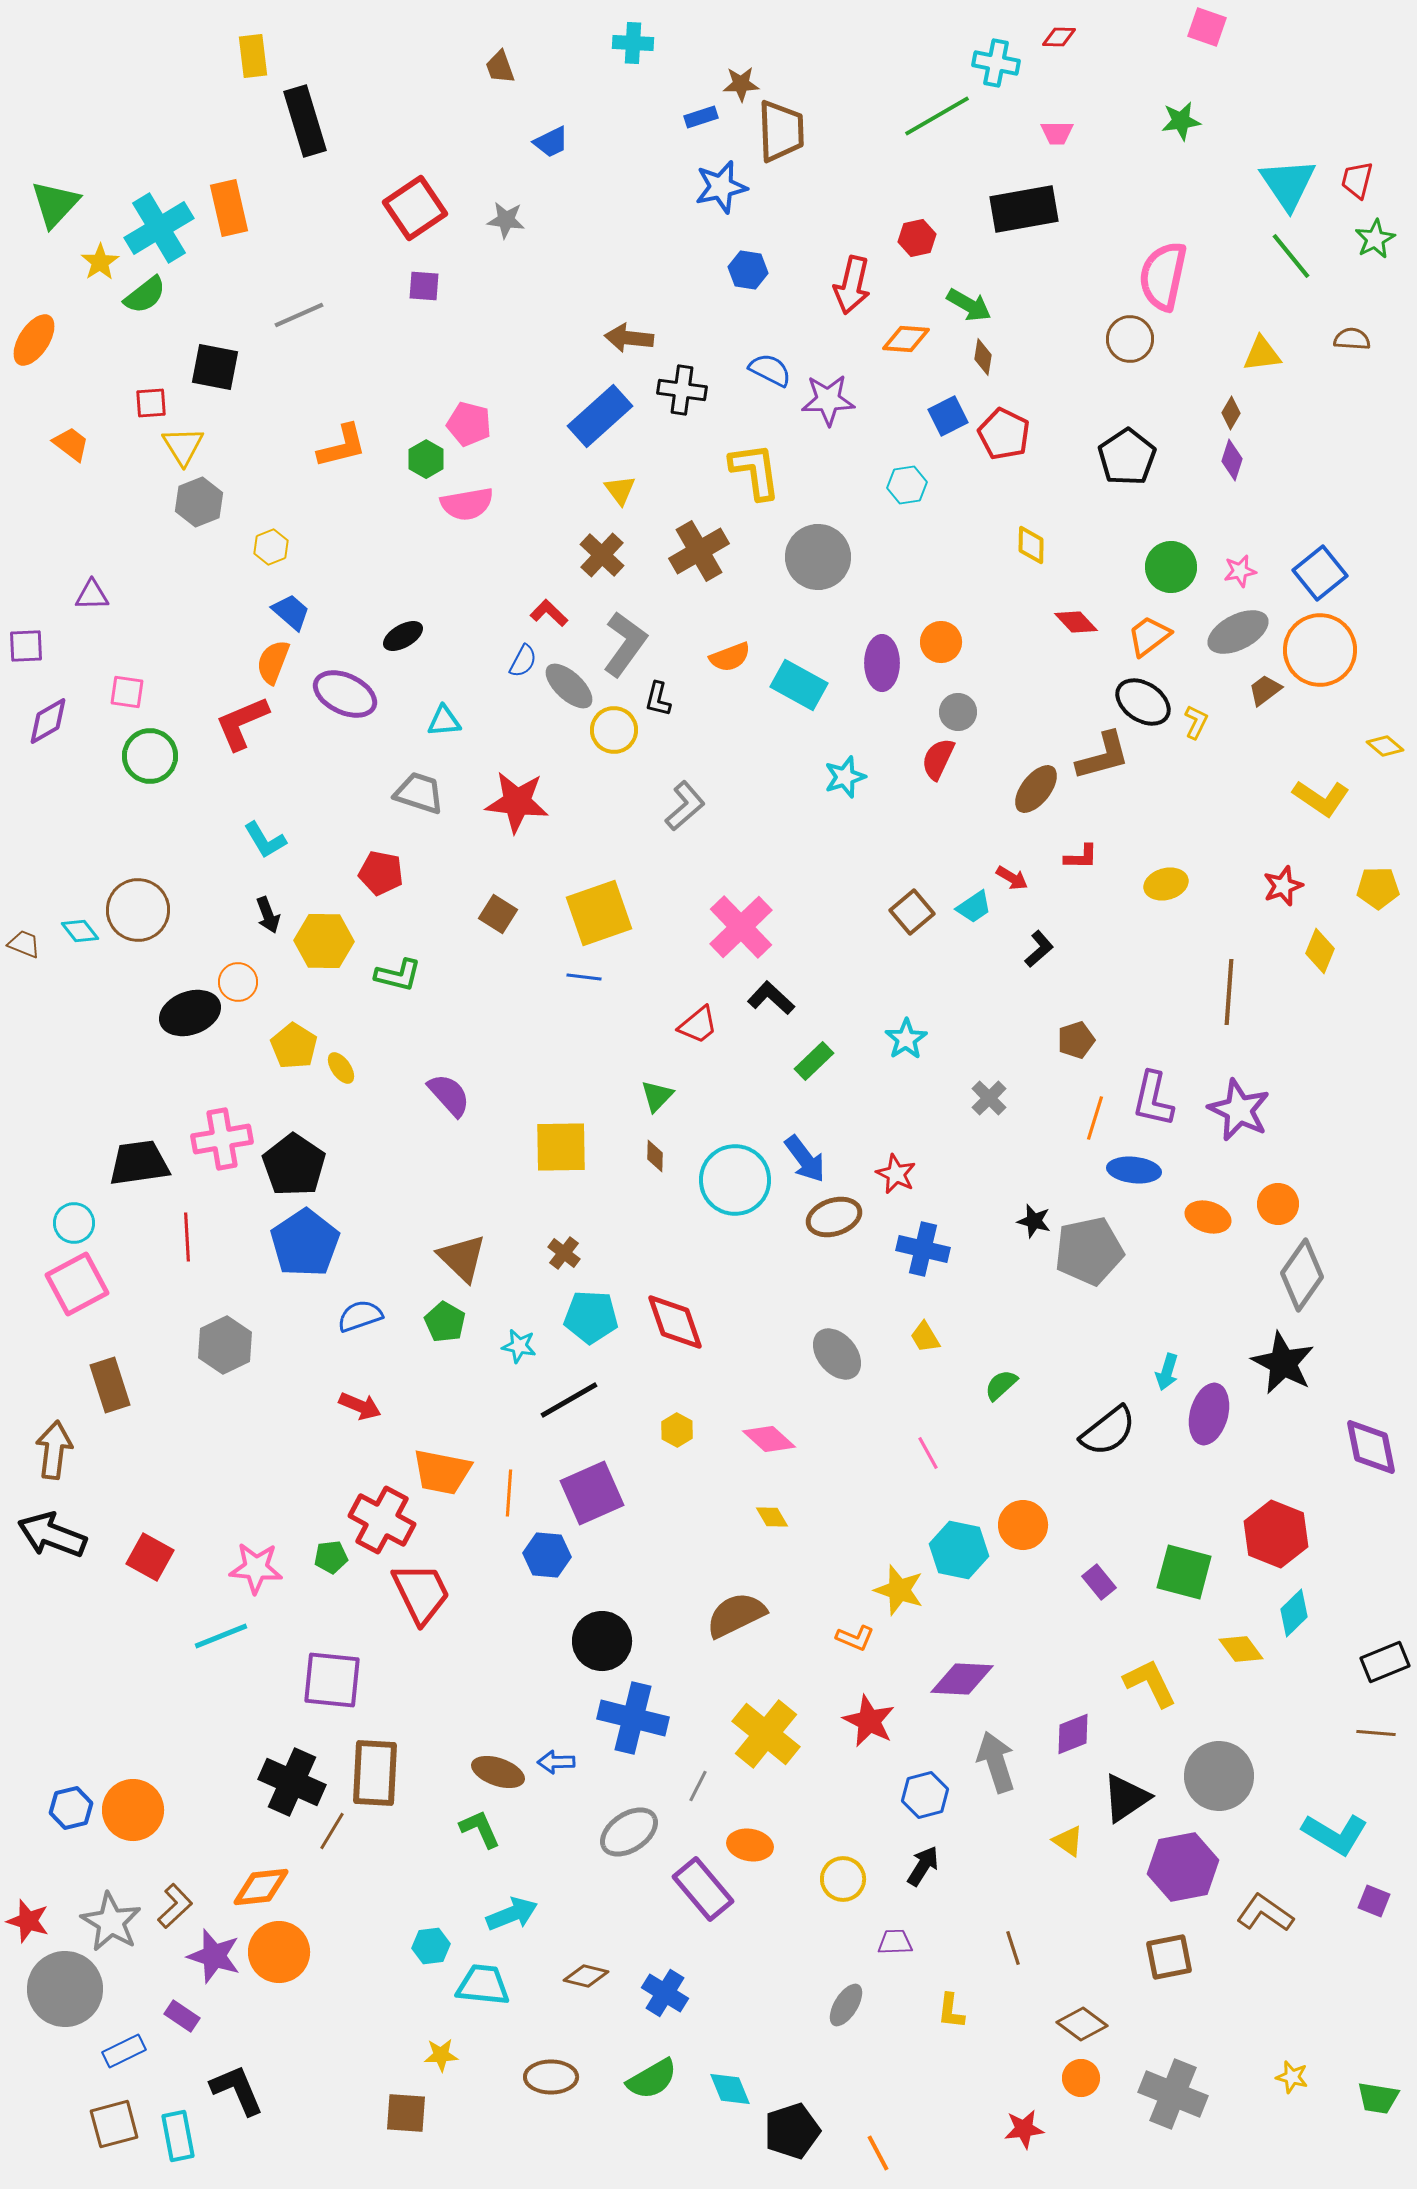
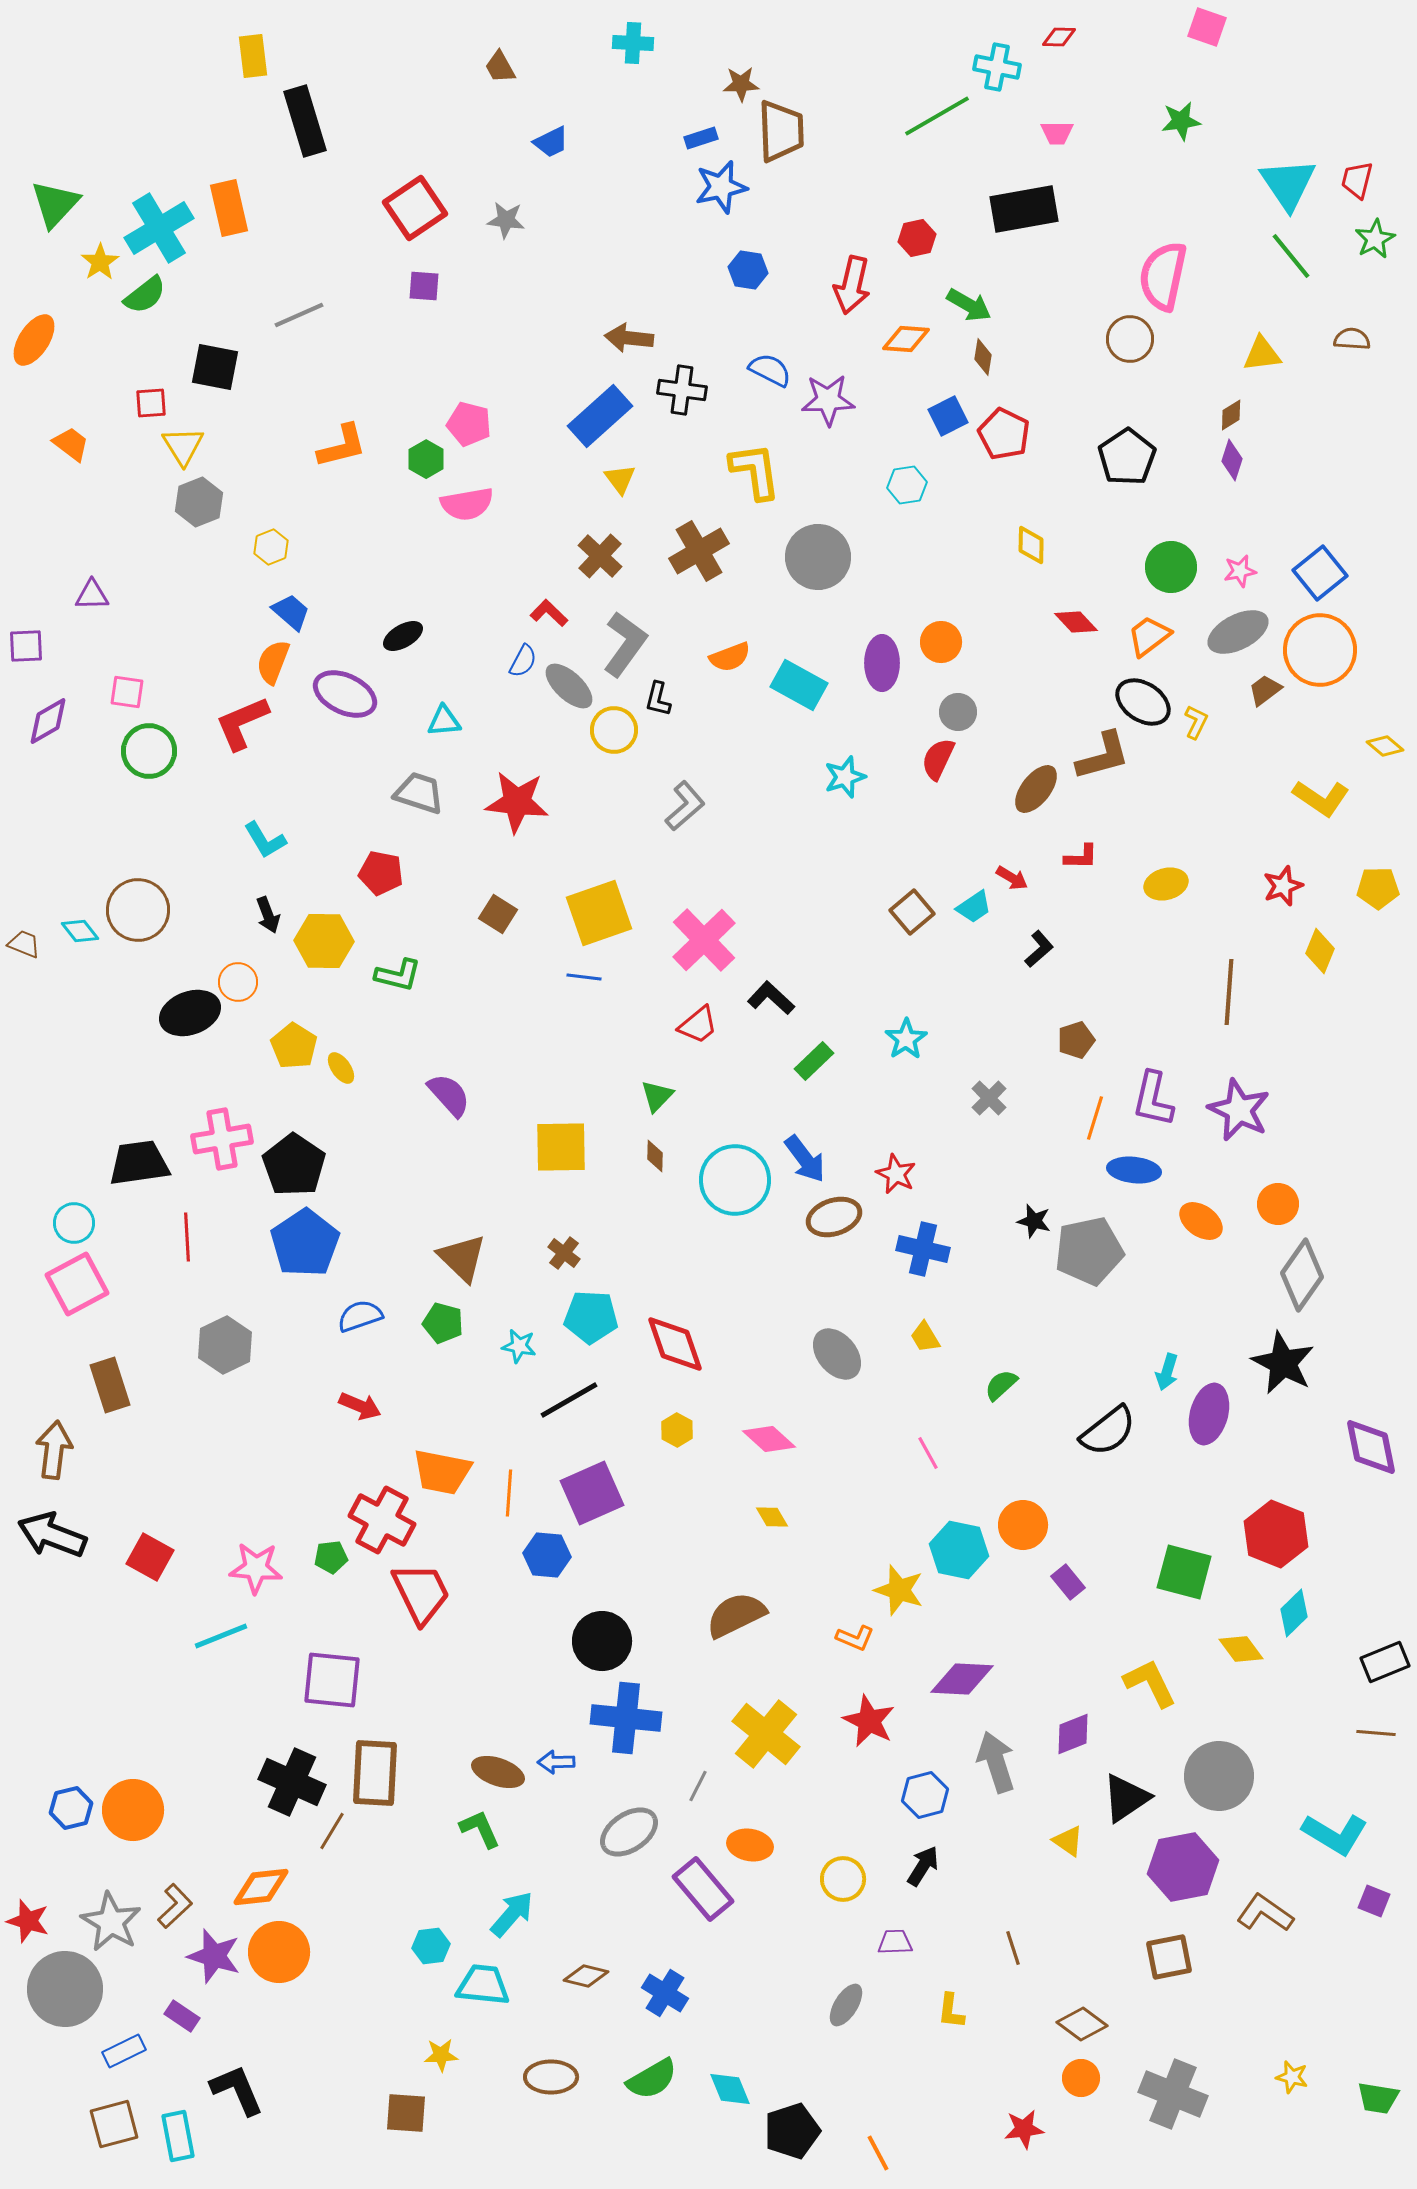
cyan cross at (996, 63): moved 1 px right, 4 px down
brown trapezoid at (500, 67): rotated 9 degrees counterclockwise
blue rectangle at (701, 117): moved 21 px down
brown diamond at (1231, 413): moved 2 px down; rotated 28 degrees clockwise
yellow triangle at (620, 490): moved 11 px up
brown cross at (602, 555): moved 2 px left, 1 px down
green circle at (150, 756): moved 1 px left, 5 px up
pink cross at (741, 927): moved 37 px left, 13 px down
orange ellipse at (1208, 1217): moved 7 px left, 4 px down; rotated 18 degrees clockwise
green pentagon at (445, 1322): moved 2 px left, 1 px down; rotated 15 degrees counterclockwise
red diamond at (675, 1322): moved 22 px down
purple rectangle at (1099, 1582): moved 31 px left
blue cross at (633, 1718): moved 7 px left; rotated 8 degrees counterclockwise
cyan arrow at (512, 1914): rotated 27 degrees counterclockwise
